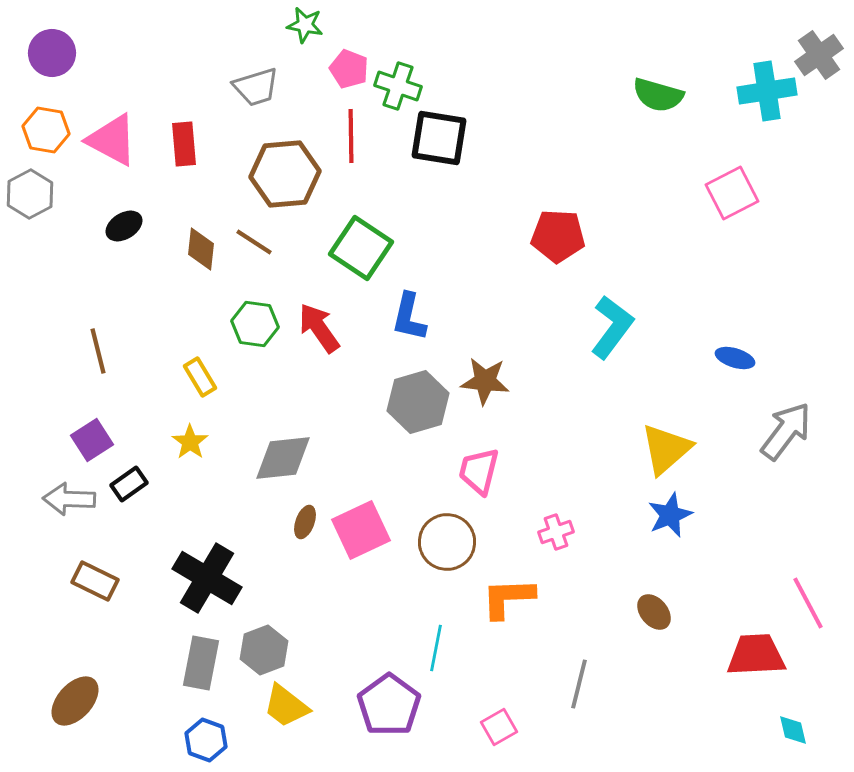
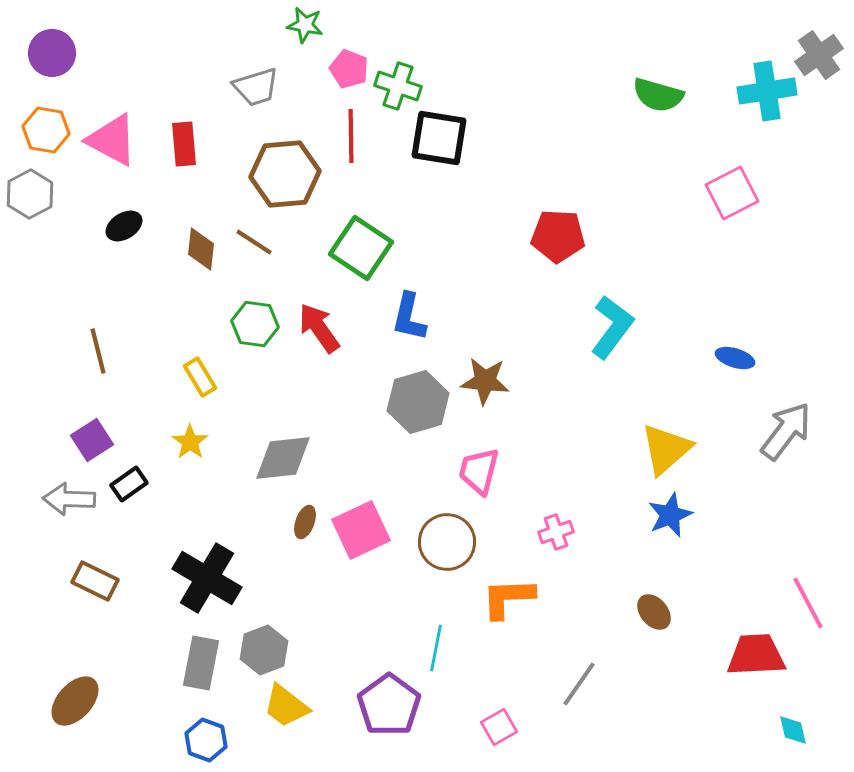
gray line at (579, 684): rotated 21 degrees clockwise
